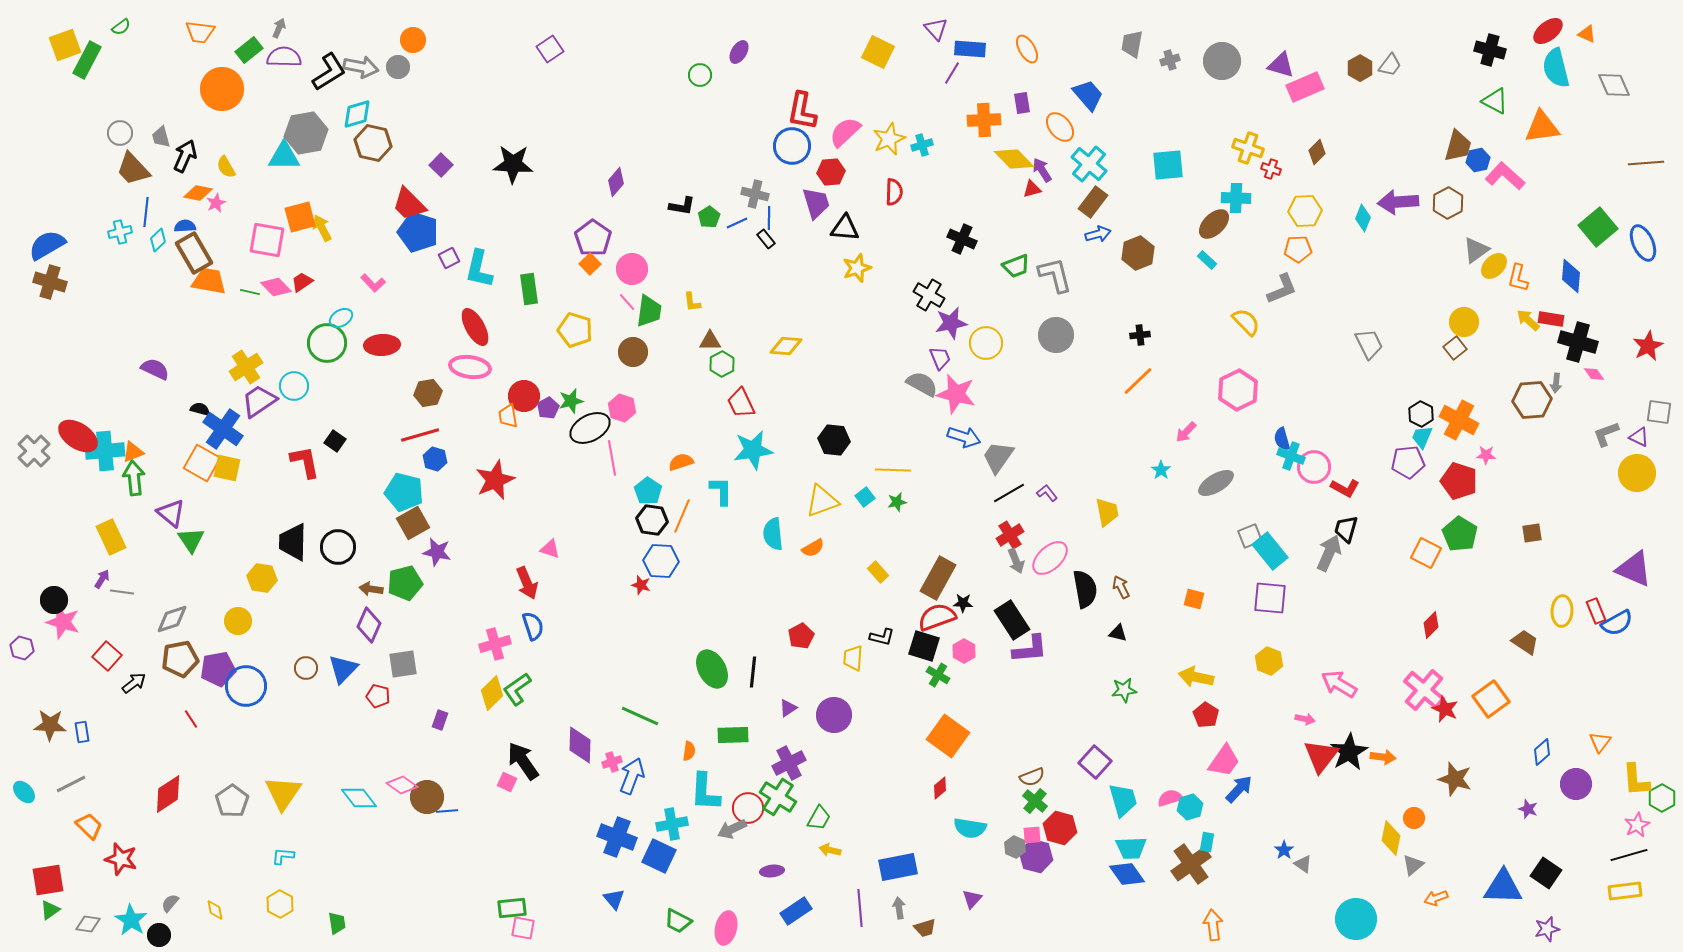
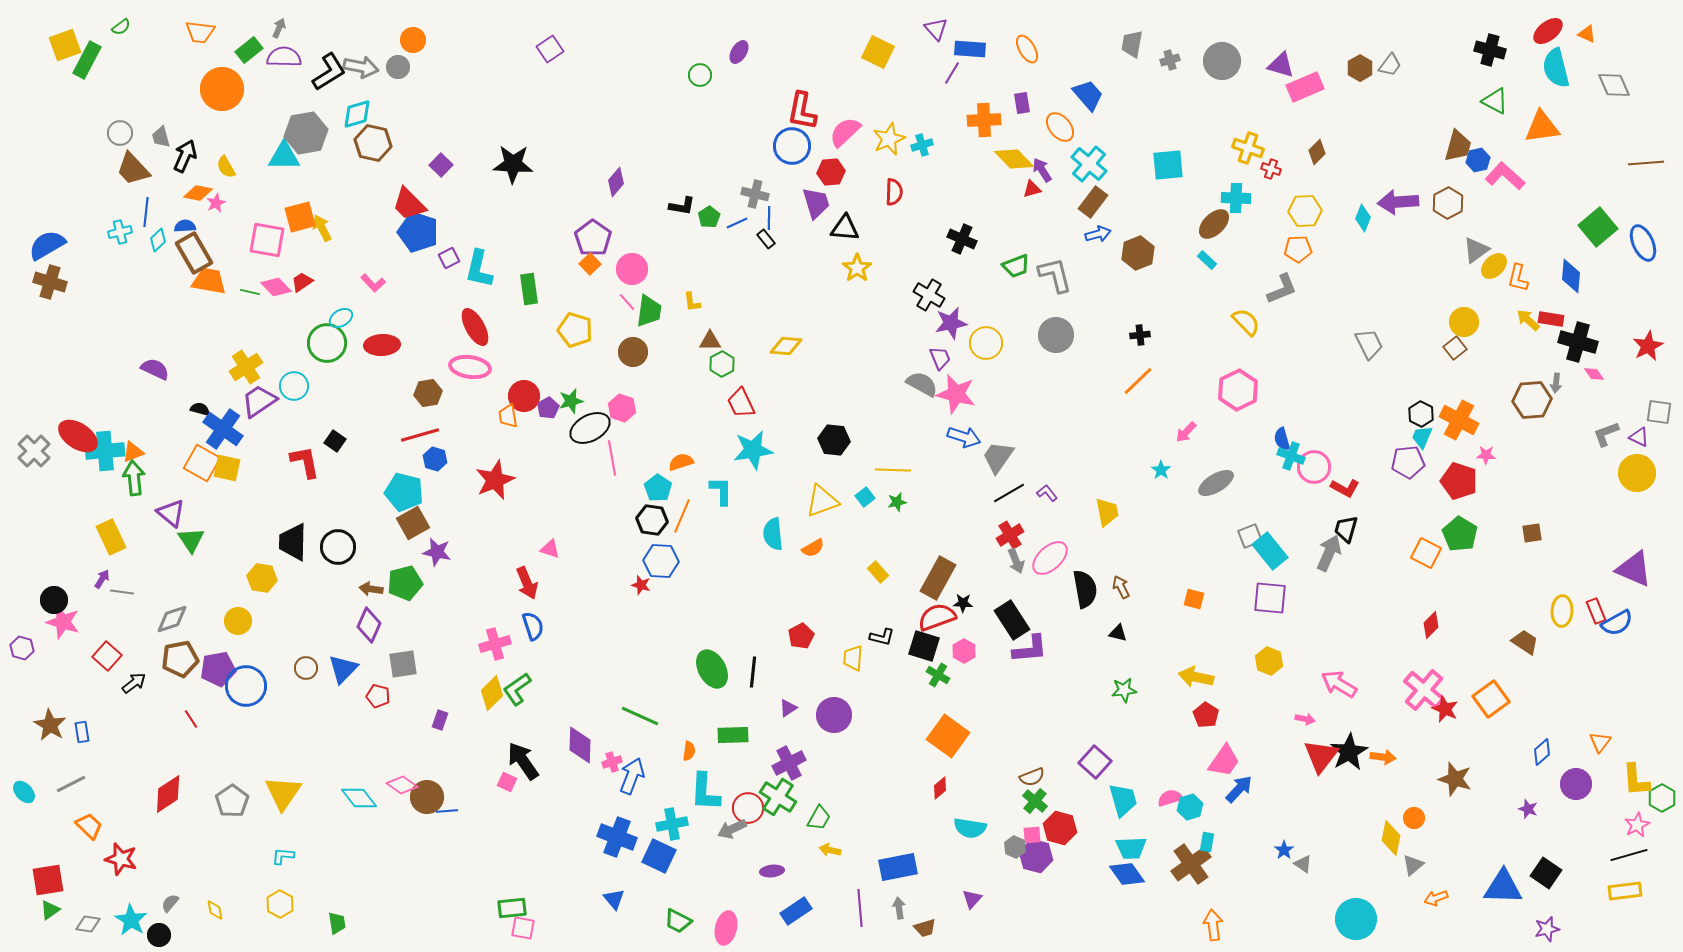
yellow star at (857, 268): rotated 16 degrees counterclockwise
cyan pentagon at (648, 491): moved 10 px right, 3 px up
brown star at (50, 725): rotated 28 degrees clockwise
